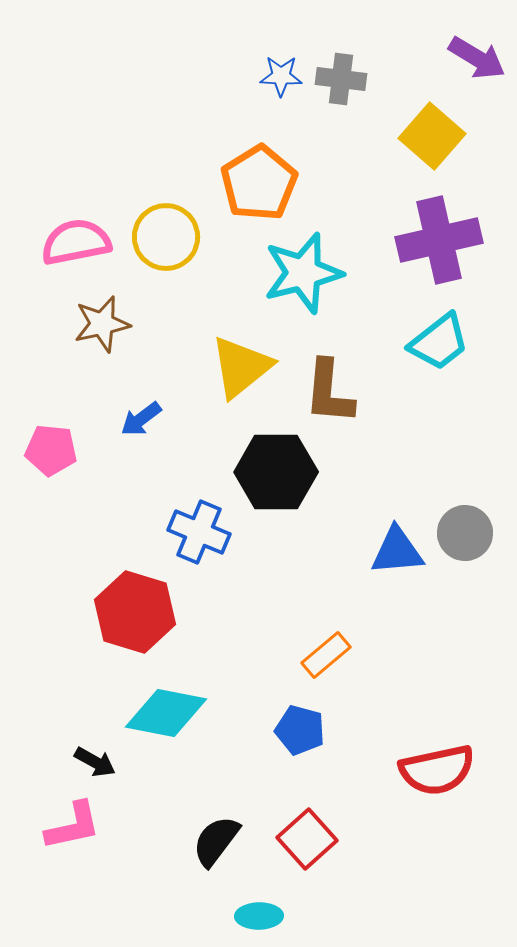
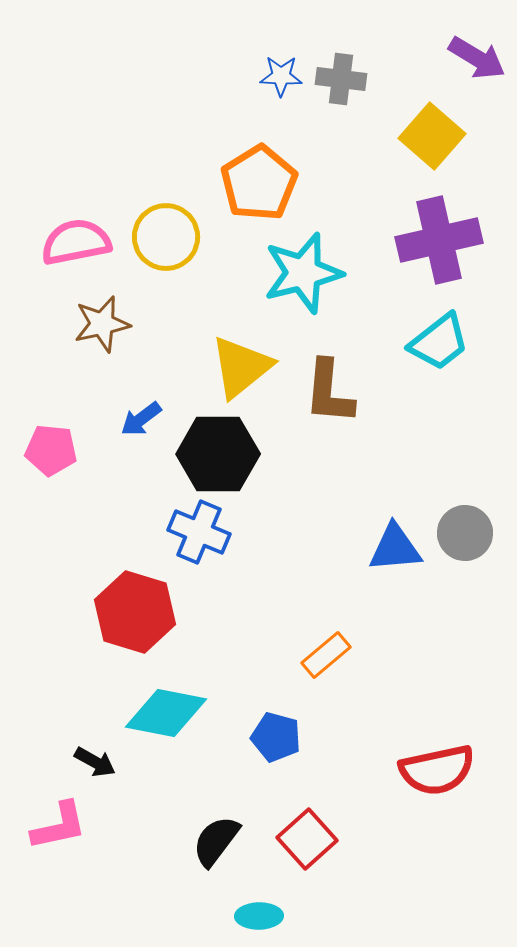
black hexagon: moved 58 px left, 18 px up
blue triangle: moved 2 px left, 3 px up
blue pentagon: moved 24 px left, 7 px down
pink L-shape: moved 14 px left
